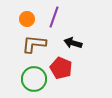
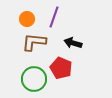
brown L-shape: moved 2 px up
